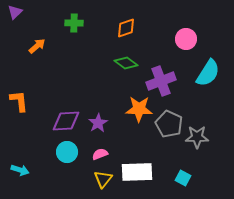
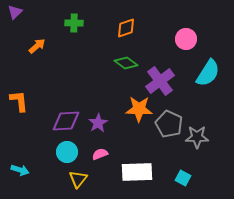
purple cross: moved 1 px left; rotated 16 degrees counterclockwise
yellow triangle: moved 25 px left
